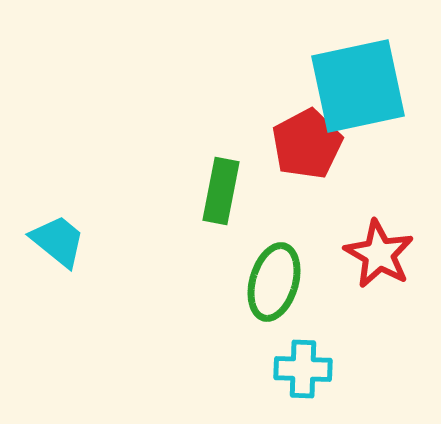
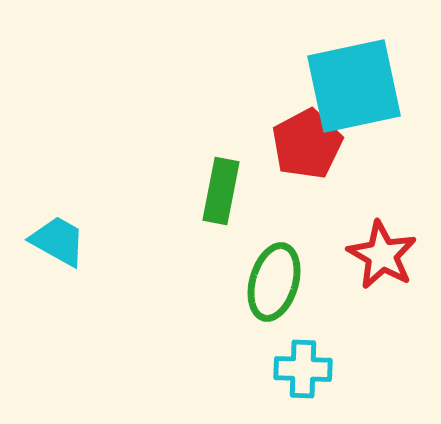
cyan square: moved 4 px left
cyan trapezoid: rotated 10 degrees counterclockwise
red star: moved 3 px right, 1 px down
